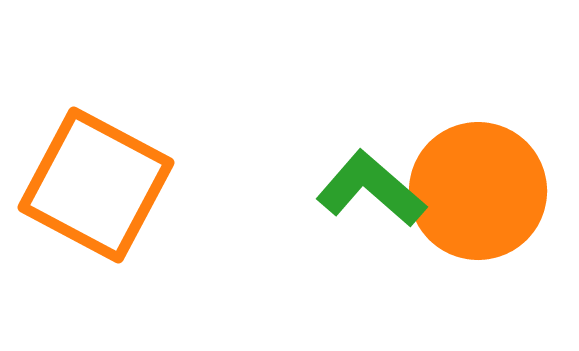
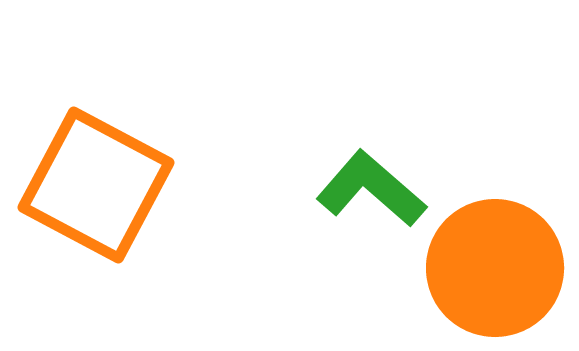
orange circle: moved 17 px right, 77 px down
